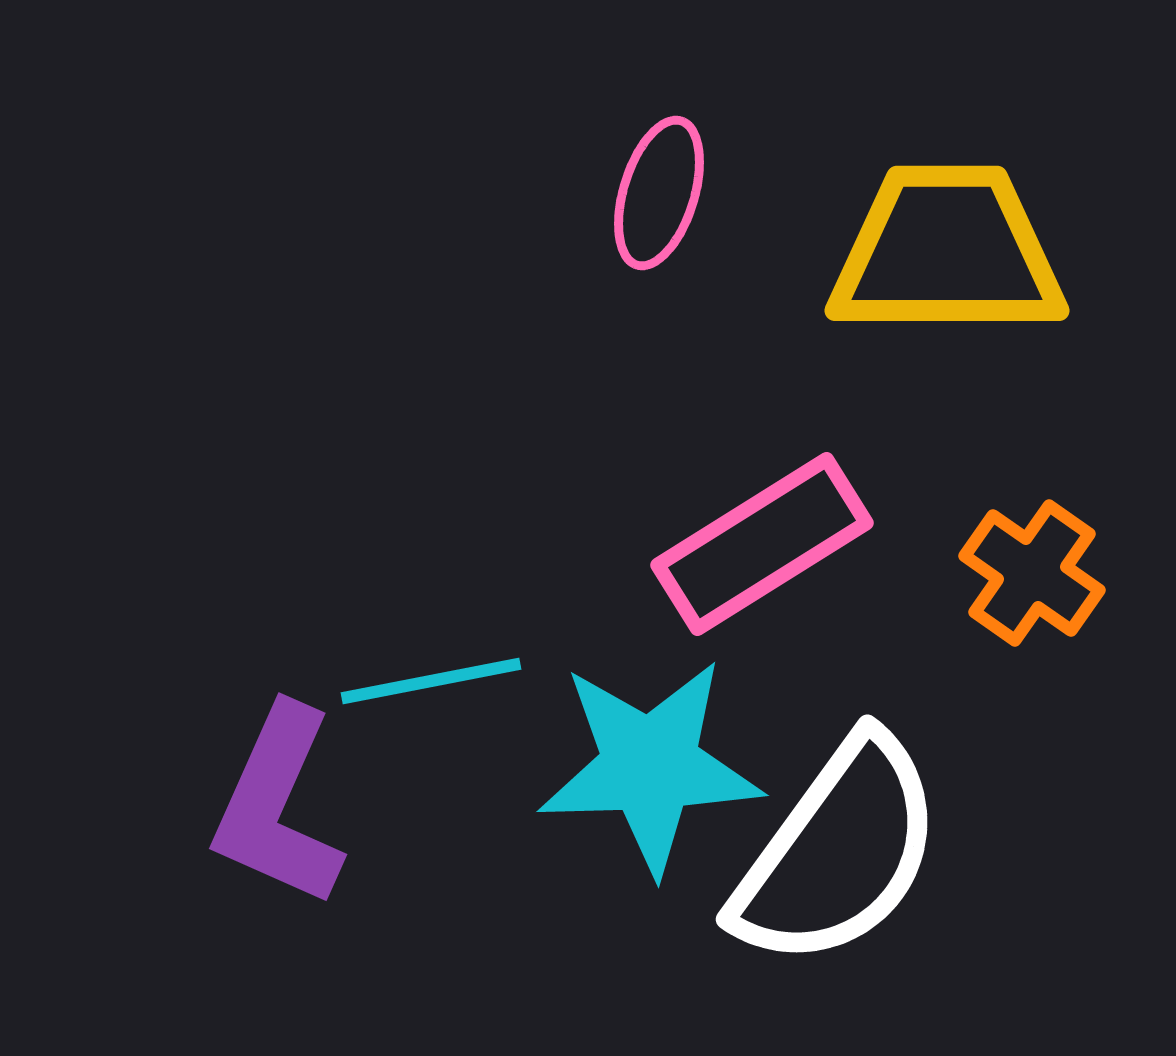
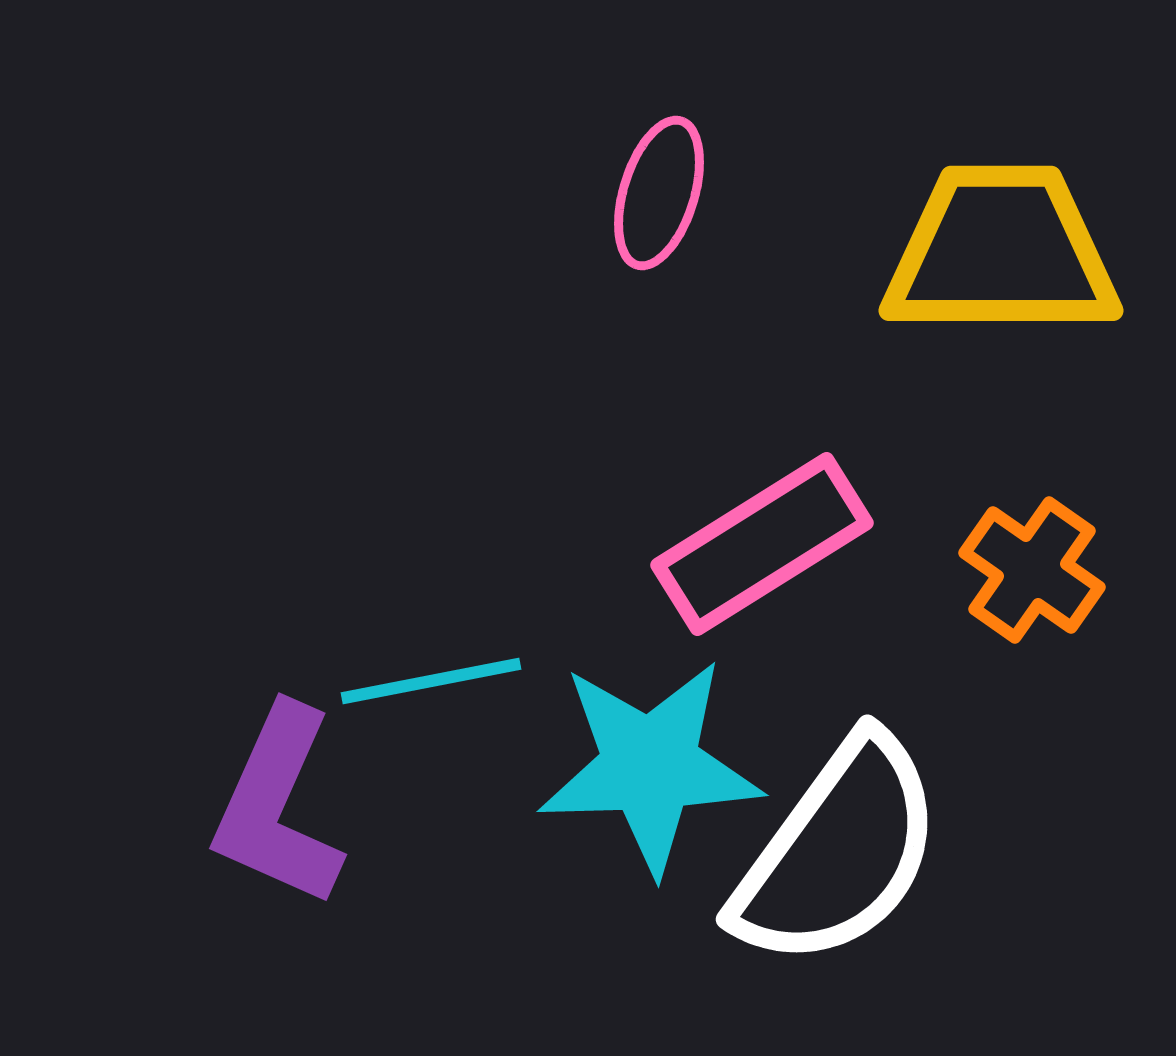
yellow trapezoid: moved 54 px right
orange cross: moved 3 px up
